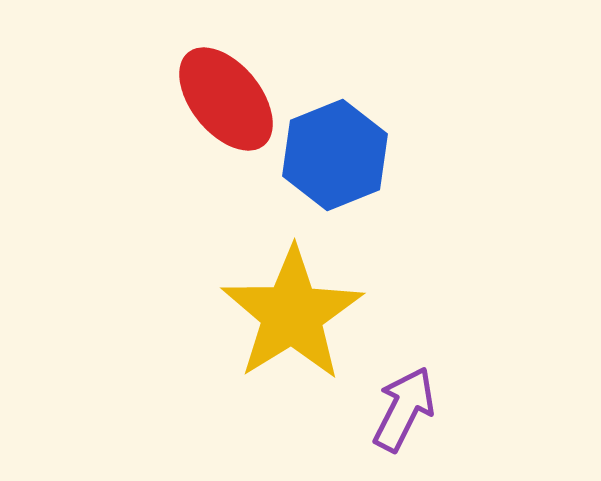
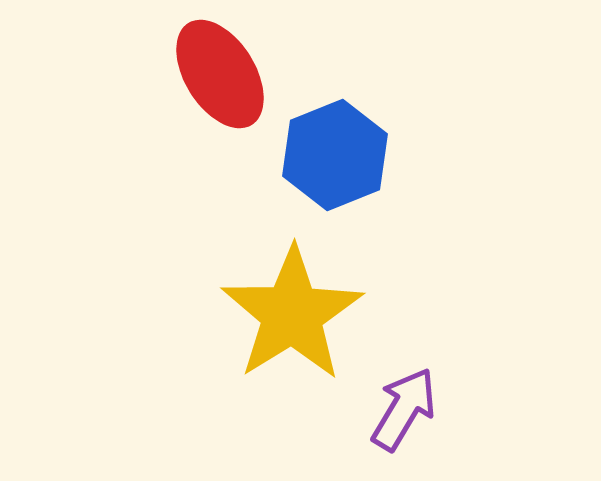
red ellipse: moved 6 px left, 25 px up; rotated 7 degrees clockwise
purple arrow: rotated 4 degrees clockwise
